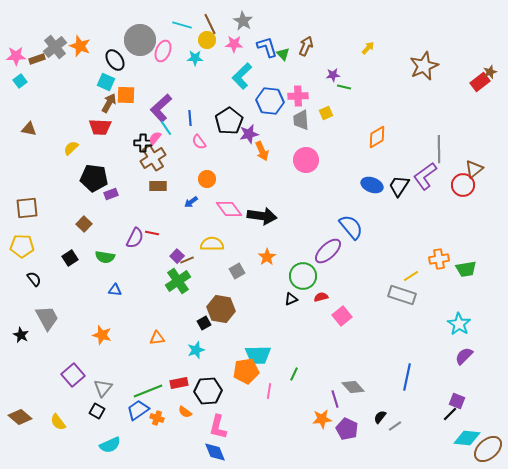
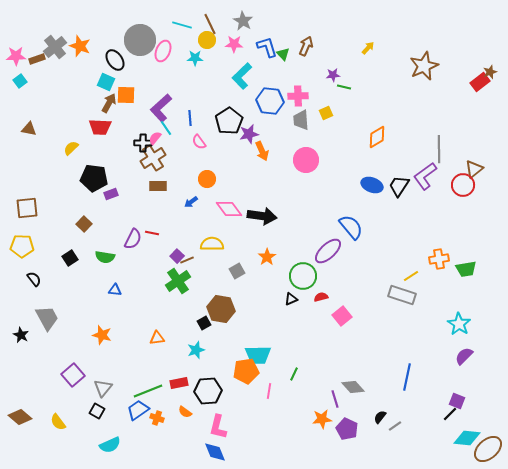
purple semicircle at (135, 238): moved 2 px left, 1 px down
